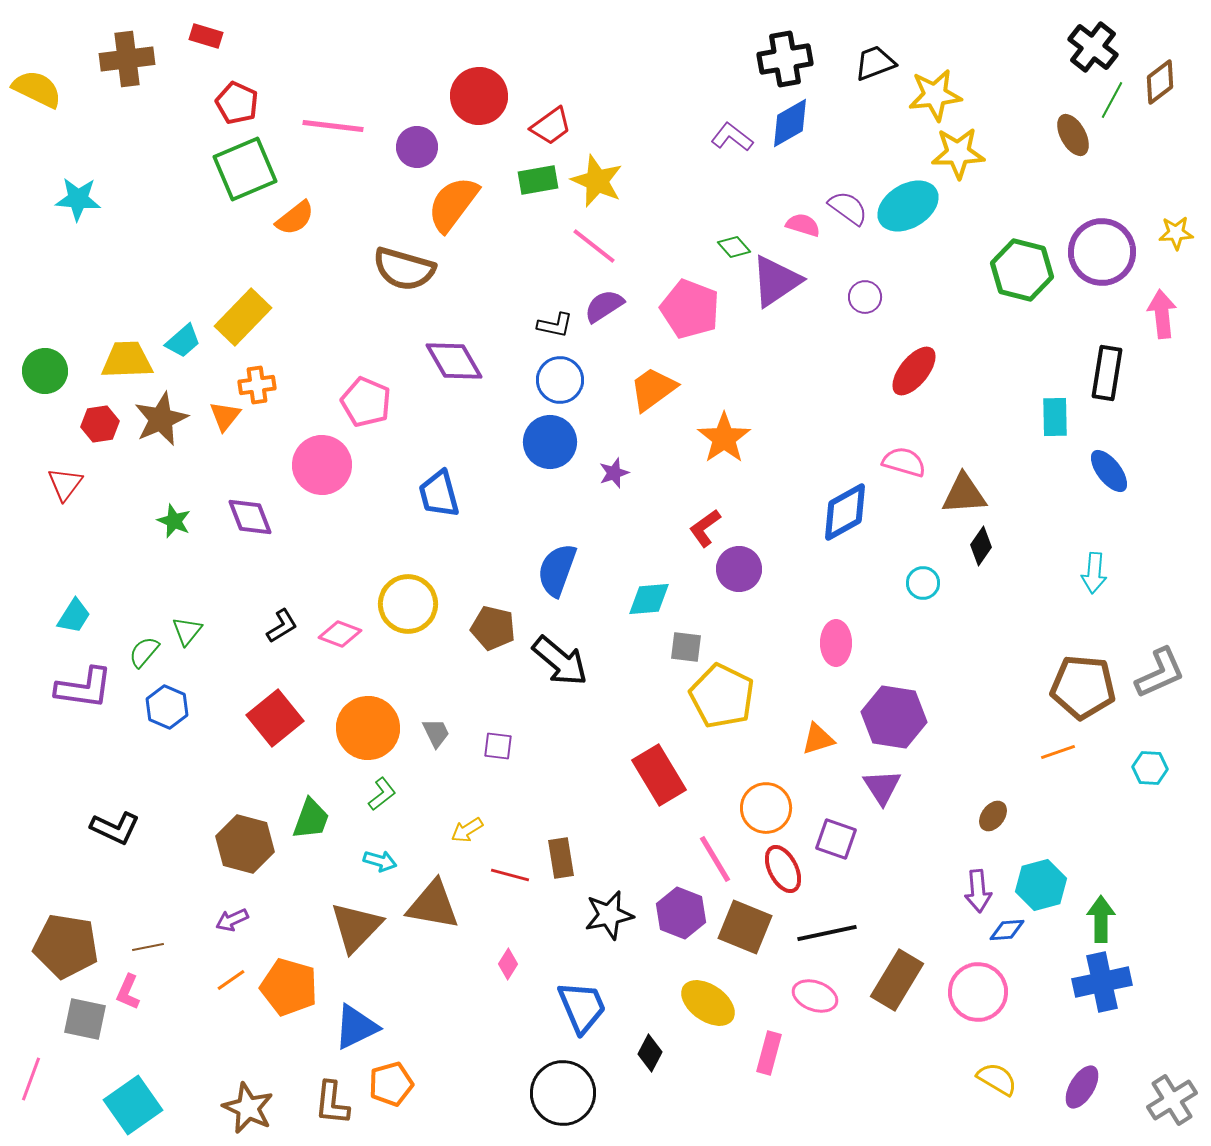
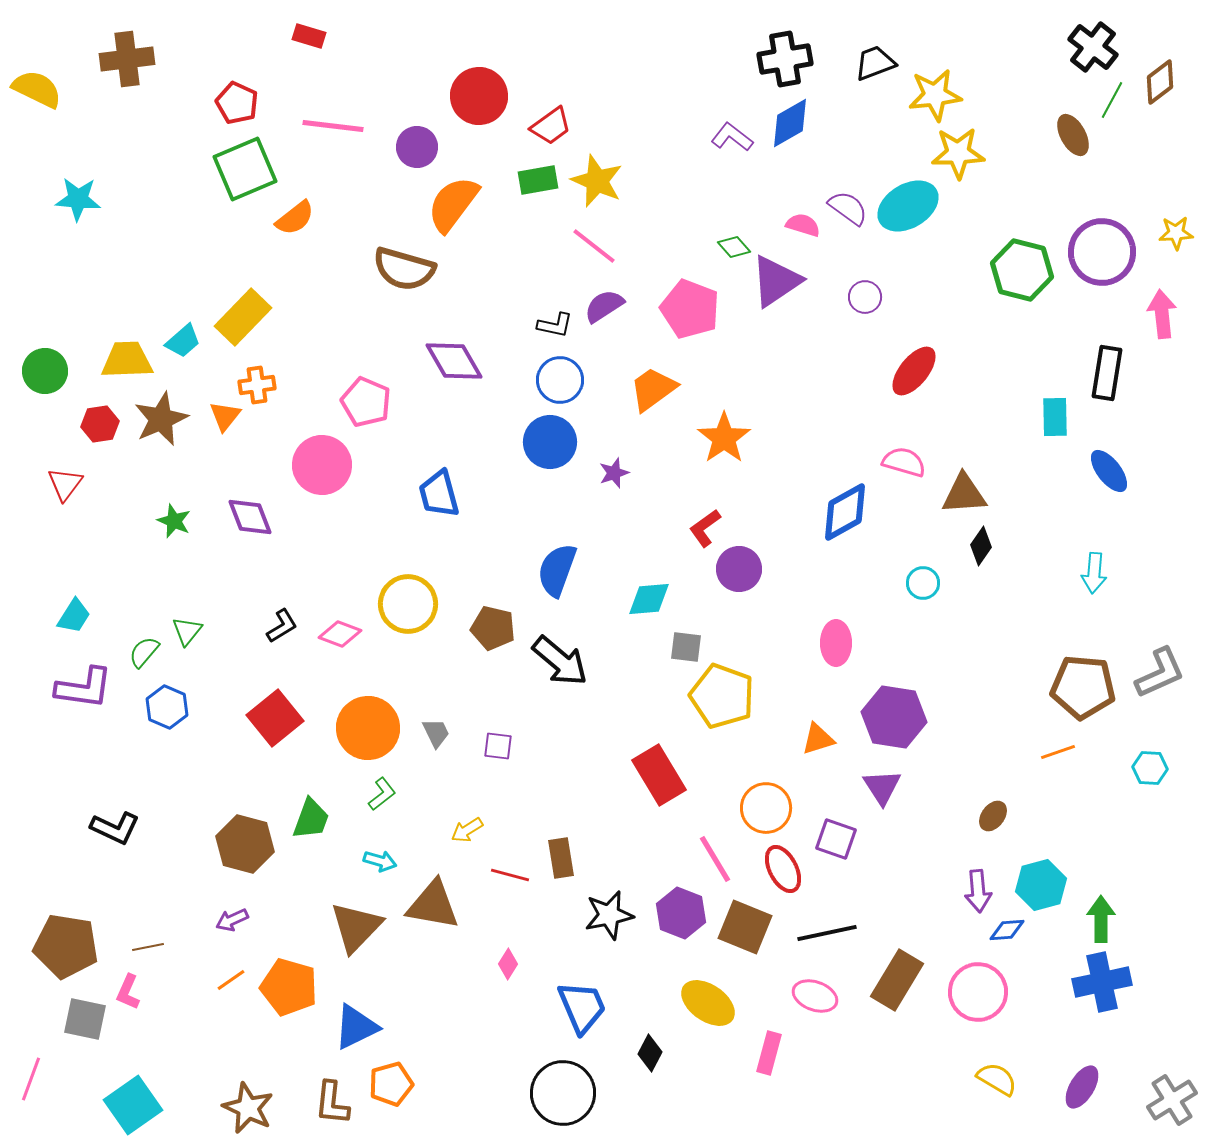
red rectangle at (206, 36): moved 103 px right
yellow pentagon at (722, 696): rotated 6 degrees counterclockwise
